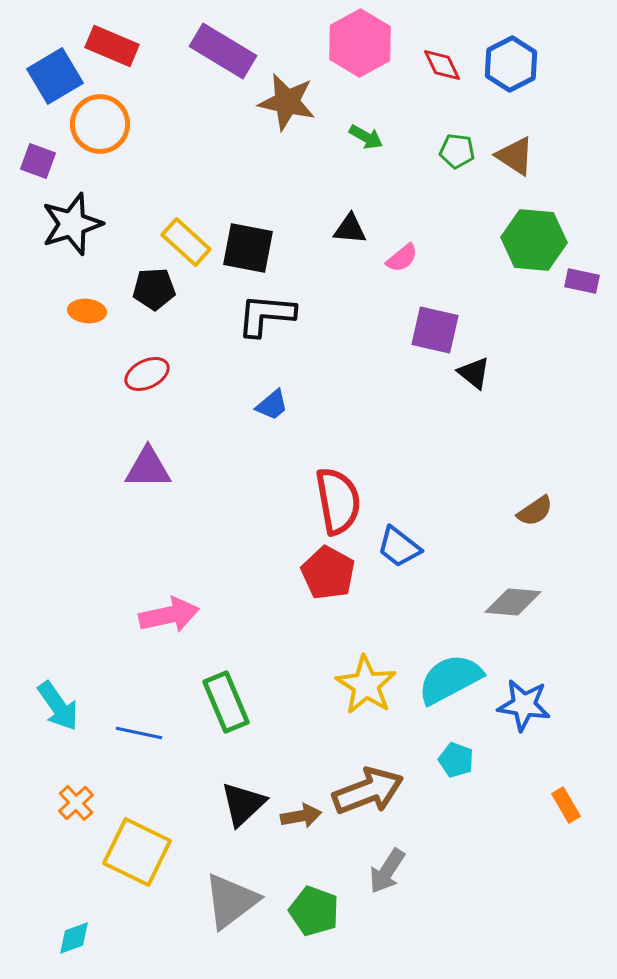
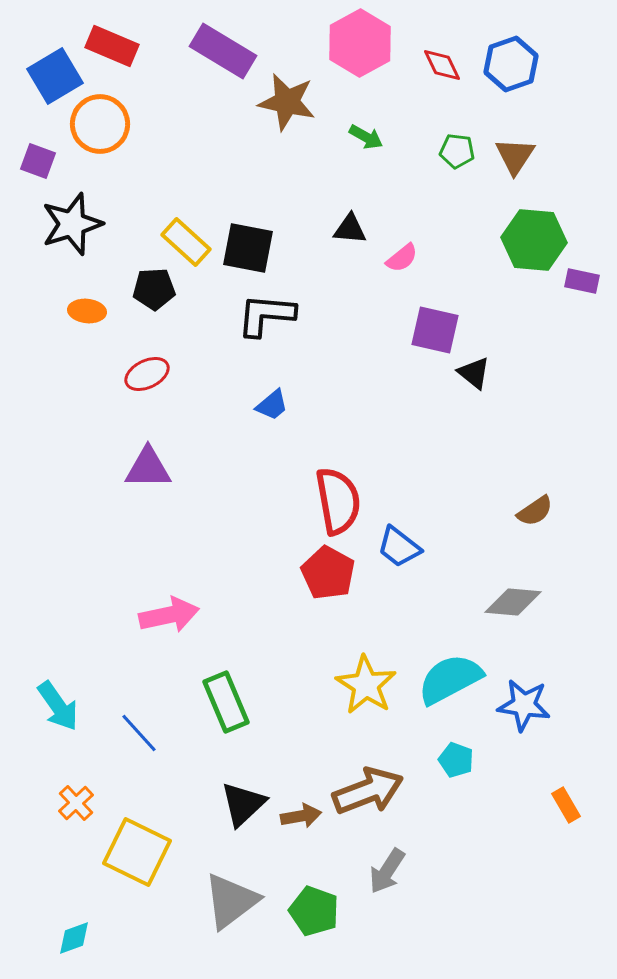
blue hexagon at (511, 64): rotated 8 degrees clockwise
brown triangle at (515, 156): rotated 30 degrees clockwise
blue line at (139, 733): rotated 36 degrees clockwise
